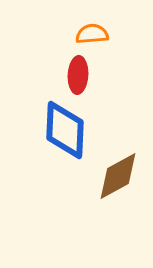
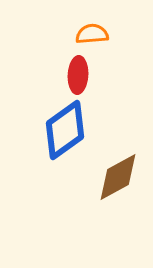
blue diamond: rotated 52 degrees clockwise
brown diamond: moved 1 px down
